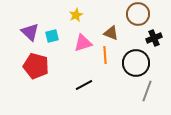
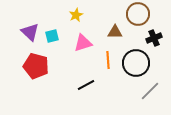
brown triangle: moved 4 px right, 1 px up; rotated 21 degrees counterclockwise
orange line: moved 3 px right, 5 px down
black line: moved 2 px right
gray line: moved 3 px right; rotated 25 degrees clockwise
